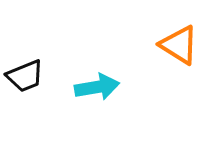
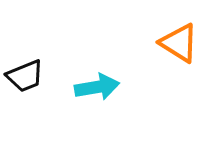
orange triangle: moved 2 px up
